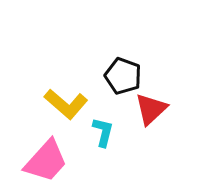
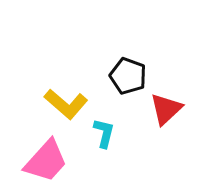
black pentagon: moved 5 px right
red triangle: moved 15 px right
cyan L-shape: moved 1 px right, 1 px down
